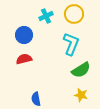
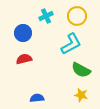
yellow circle: moved 3 px right, 2 px down
blue circle: moved 1 px left, 2 px up
cyan L-shape: rotated 40 degrees clockwise
green semicircle: rotated 60 degrees clockwise
blue semicircle: moved 1 px right, 1 px up; rotated 96 degrees clockwise
